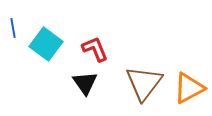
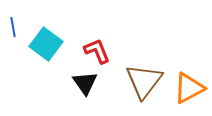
blue line: moved 1 px up
red L-shape: moved 2 px right, 2 px down
brown triangle: moved 2 px up
